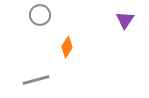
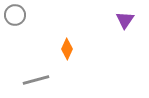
gray circle: moved 25 px left
orange diamond: moved 2 px down; rotated 10 degrees counterclockwise
